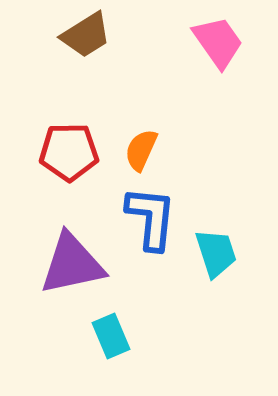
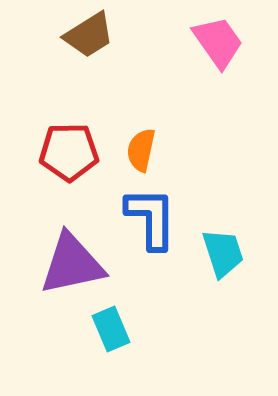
brown trapezoid: moved 3 px right
orange semicircle: rotated 12 degrees counterclockwise
blue L-shape: rotated 6 degrees counterclockwise
cyan trapezoid: moved 7 px right
cyan rectangle: moved 7 px up
